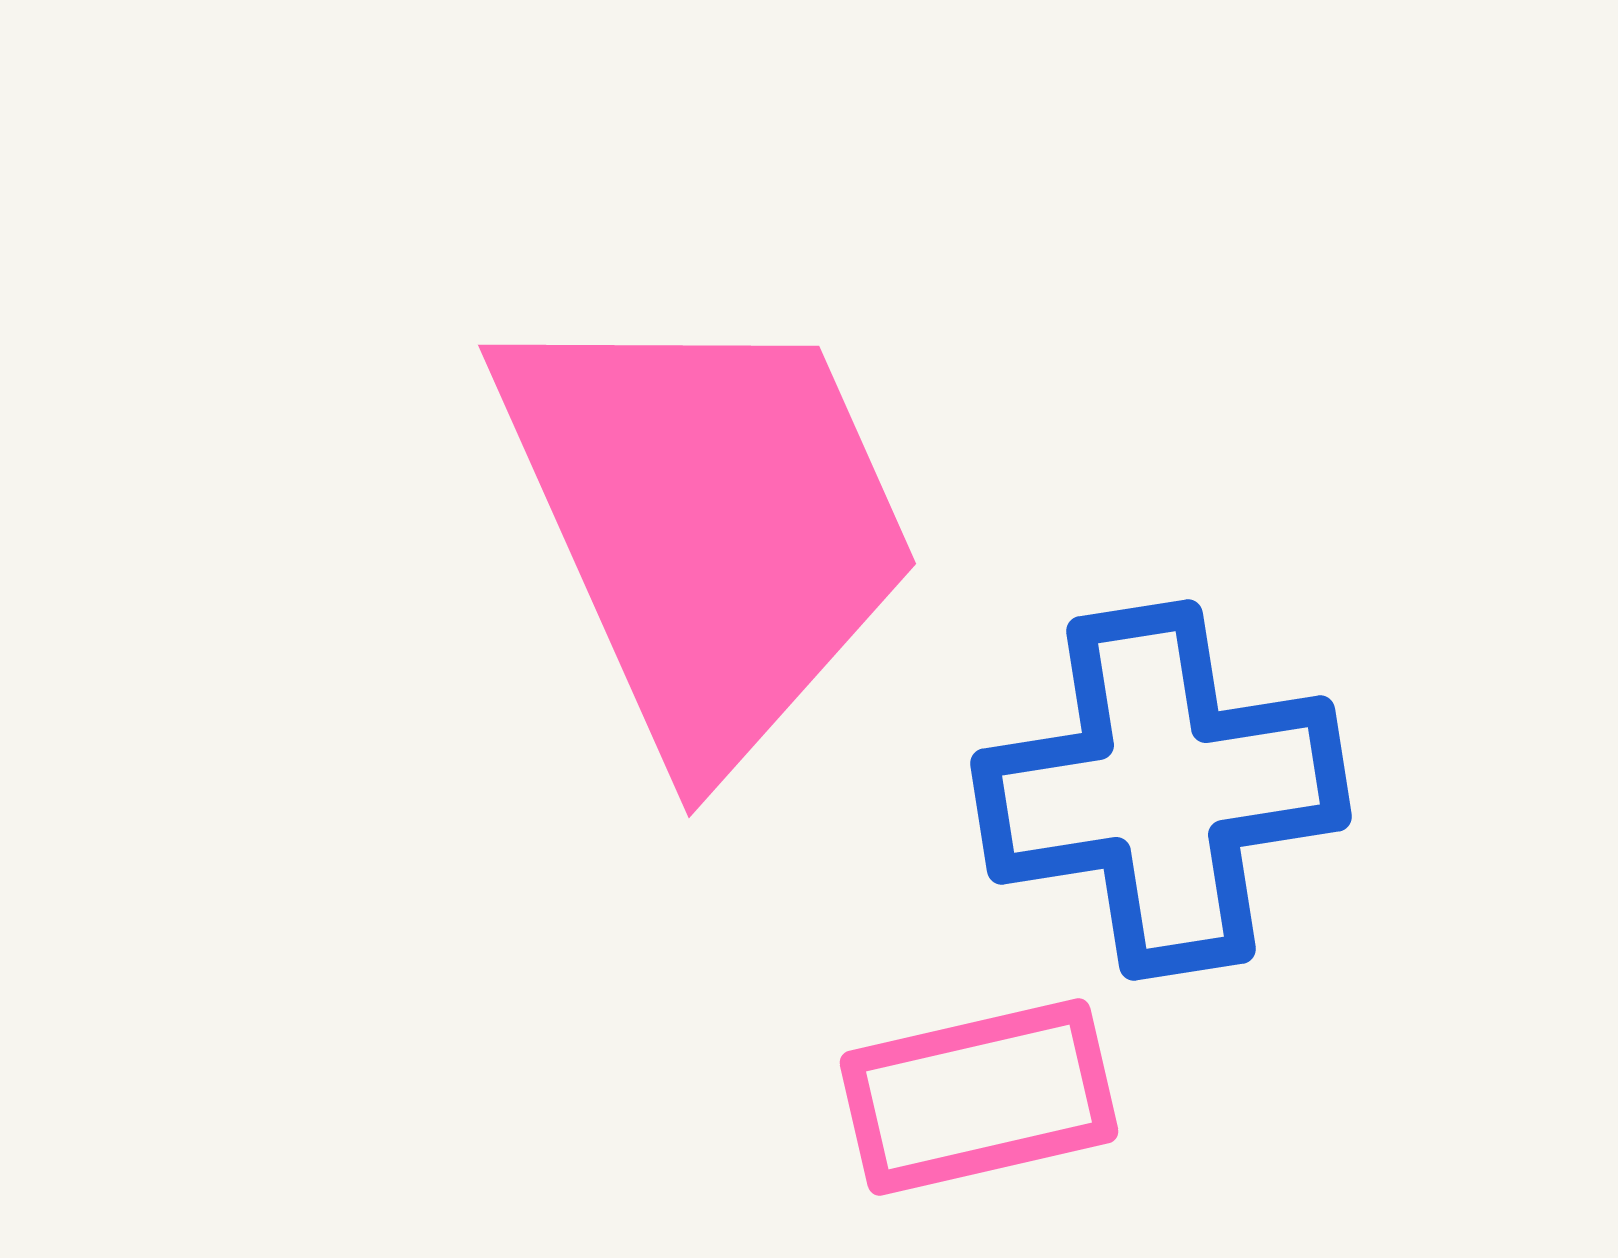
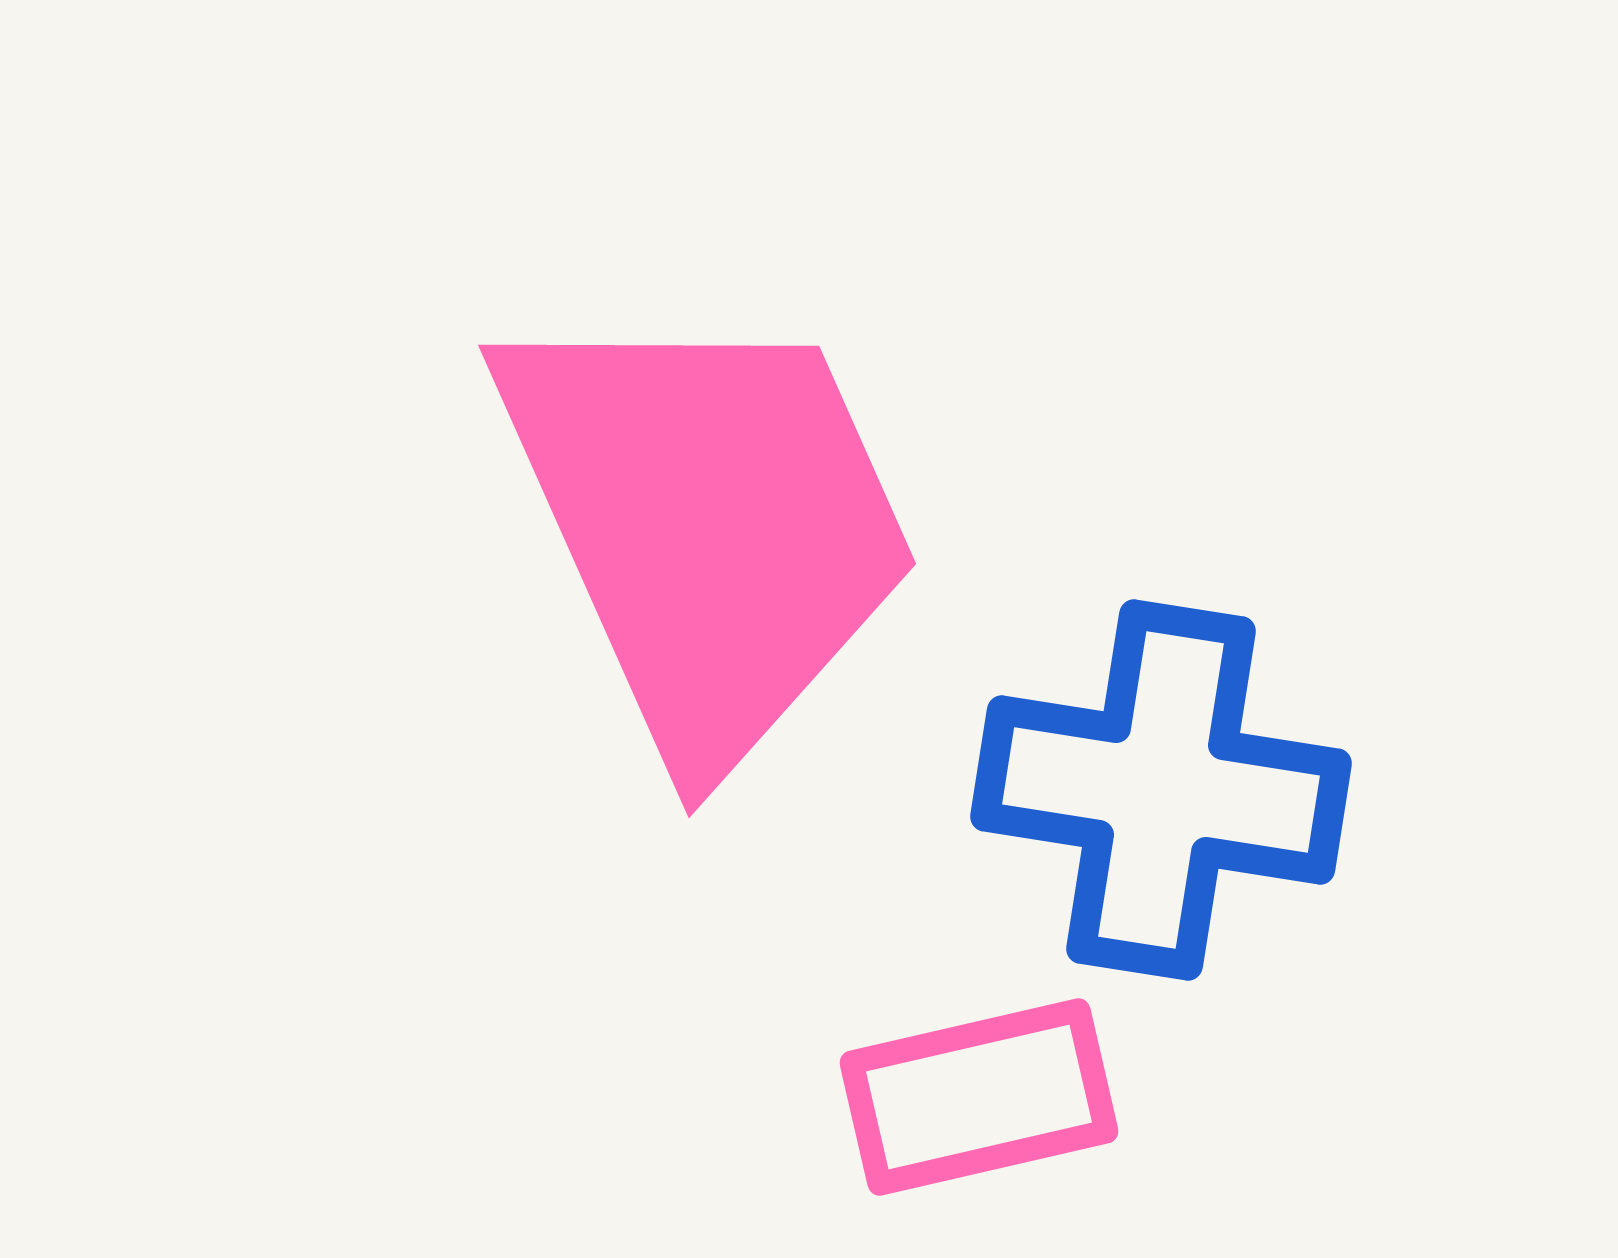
blue cross: rotated 18 degrees clockwise
